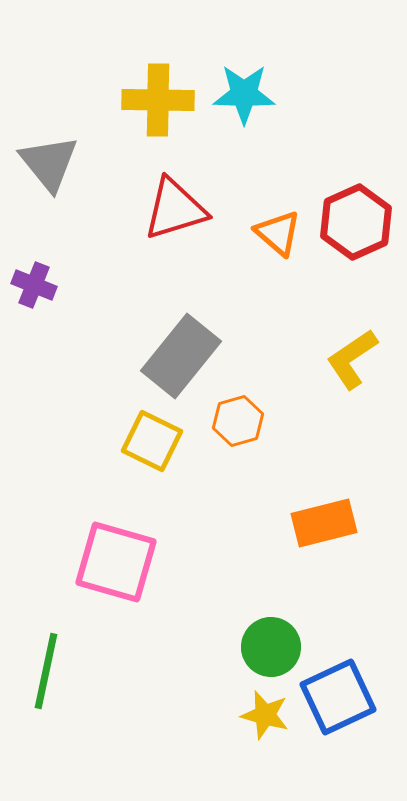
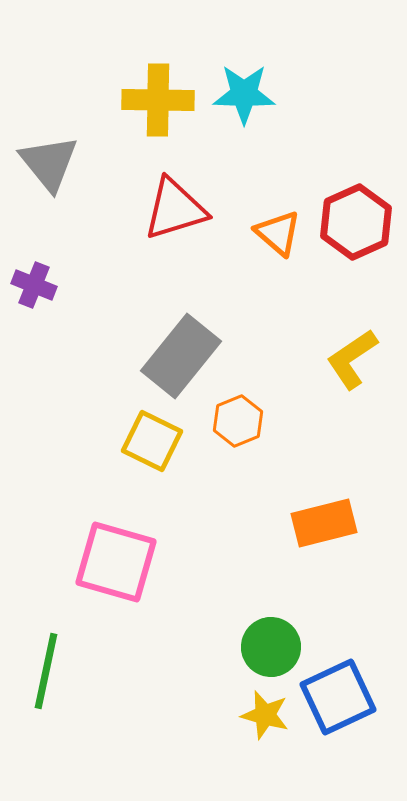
orange hexagon: rotated 6 degrees counterclockwise
